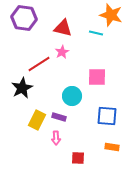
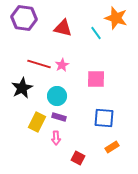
orange star: moved 5 px right, 3 px down
cyan line: rotated 40 degrees clockwise
pink star: moved 13 px down
red line: rotated 50 degrees clockwise
pink square: moved 1 px left, 2 px down
cyan circle: moved 15 px left
blue square: moved 3 px left, 2 px down
yellow rectangle: moved 2 px down
orange rectangle: rotated 40 degrees counterclockwise
red square: rotated 24 degrees clockwise
